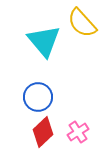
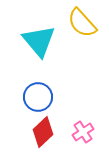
cyan triangle: moved 5 px left
pink cross: moved 5 px right
